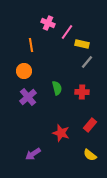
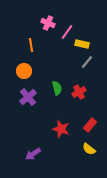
red cross: moved 3 px left; rotated 32 degrees counterclockwise
red star: moved 4 px up
yellow semicircle: moved 1 px left, 6 px up
